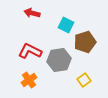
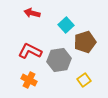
cyan square: rotated 21 degrees clockwise
orange cross: rotated 28 degrees counterclockwise
